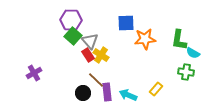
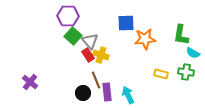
purple hexagon: moved 3 px left, 4 px up
green L-shape: moved 2 px right, 5 px up
yellow cross: rotated 14 degrees counterclockwise
purple cross: moved 4 px left, 9 px down; rotated 21 degrees counterclockwise
brown line: rotated 24 degrees clockwise
yellow rectangle: moved 5 px right, 15 px up; rotated 64 degrees clockwise
cyan arrow: rotated 42 degrees clockwise
